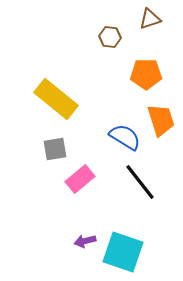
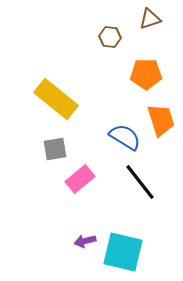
cyan square: rotated 6 degrees counterclockwise
